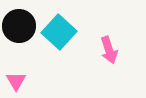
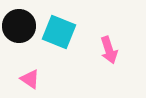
cyan square: rotated 20 degrees counterclockwise
pink triangle: moved 14 px right, 2 px up; rotated 25 degrees counterclockwise
